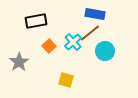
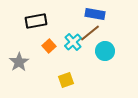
yellow square: rotated 35 degrees counterclockwise
